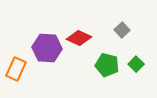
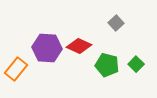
gray square: moved 6 px left, 7 px up
red diamond: moved 8 px down
orange rectangle: rotated 15 degrees clockwise
